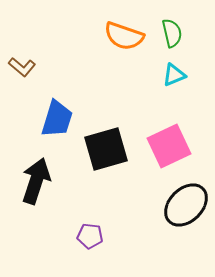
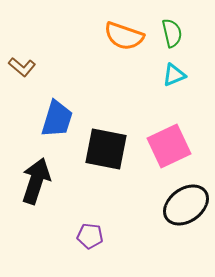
black square: rotated 27 degrees clockwise
black ellipse: rotated 9 degrees clockwise
